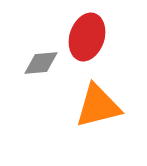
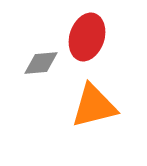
orange triangle: moved 4 px left
